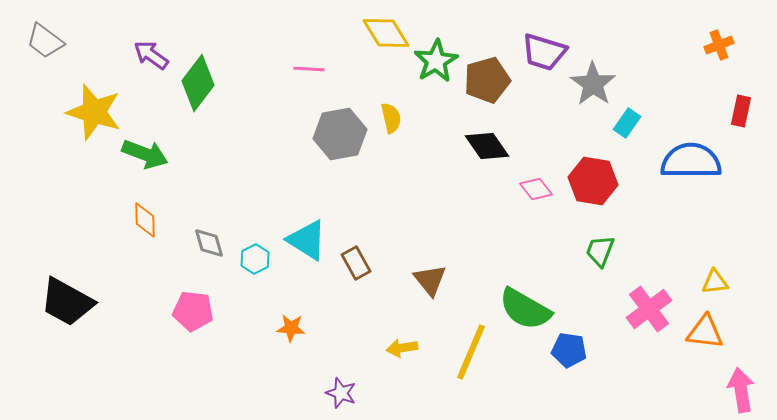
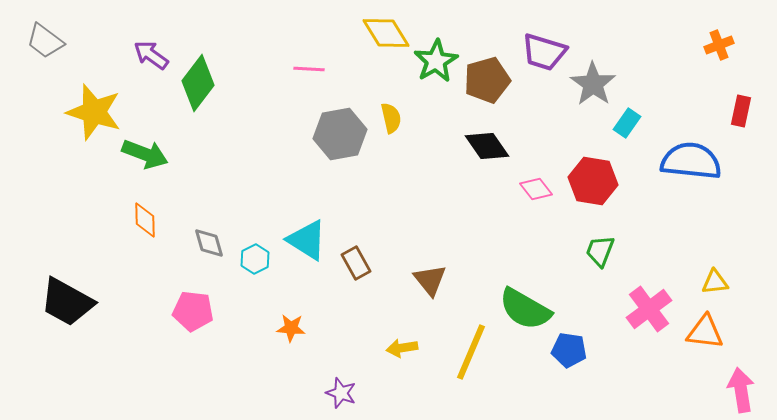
blue semicircle: rotated 6 degrees clockwise
